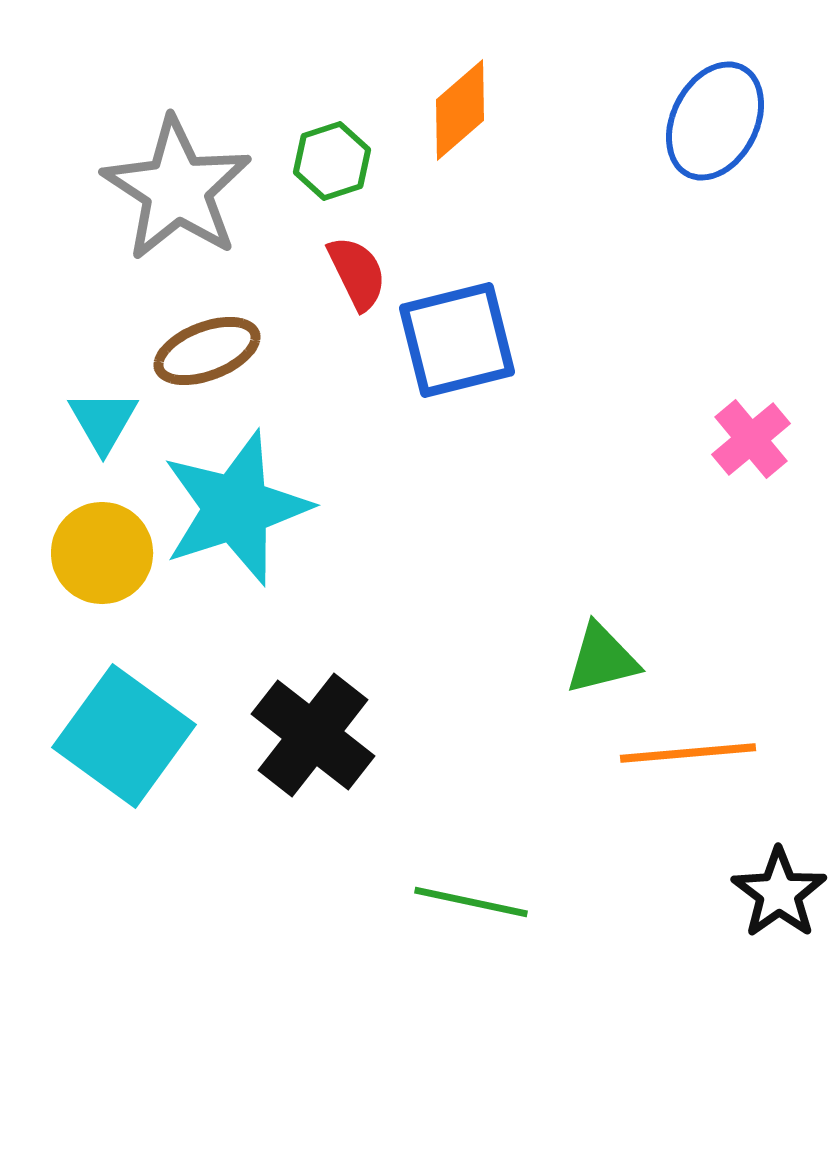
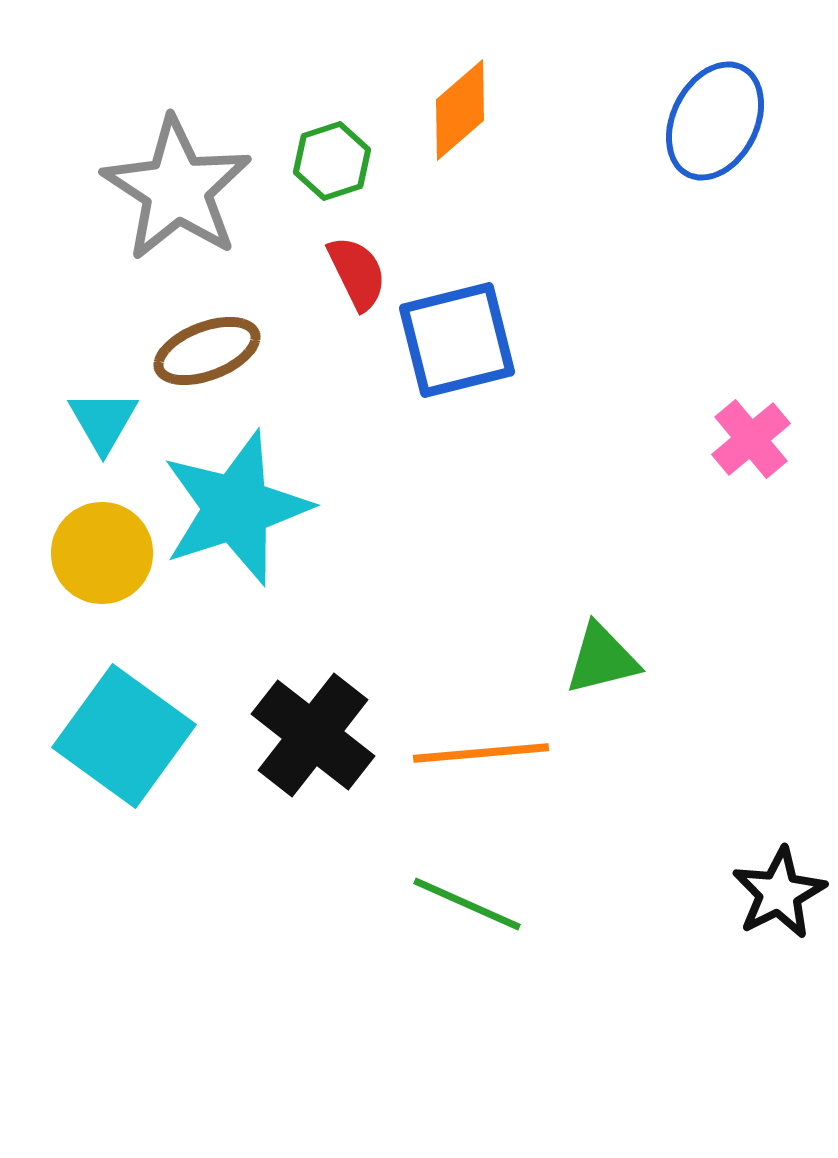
orange line: moved 207 px left
black star: rotated 8 degrees clockwise
green line: moved 4 px left, 2 px down; rotated 12 degrees clockwise
